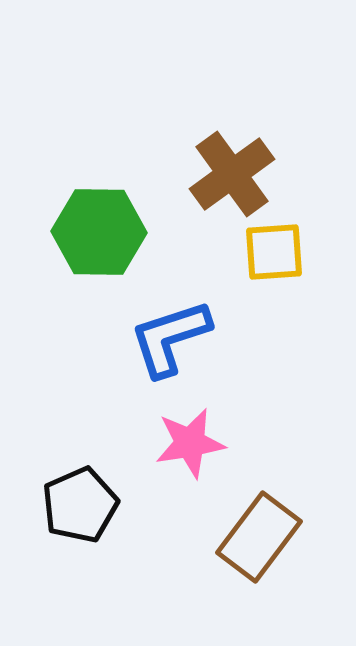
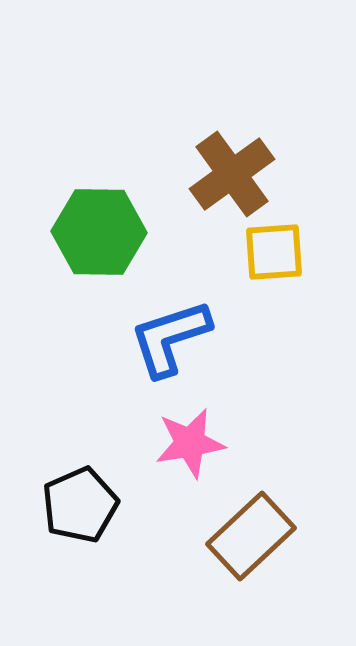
brown rectangle: moved 8 px left, 1 px up; rotated 10 degrees clockwise
